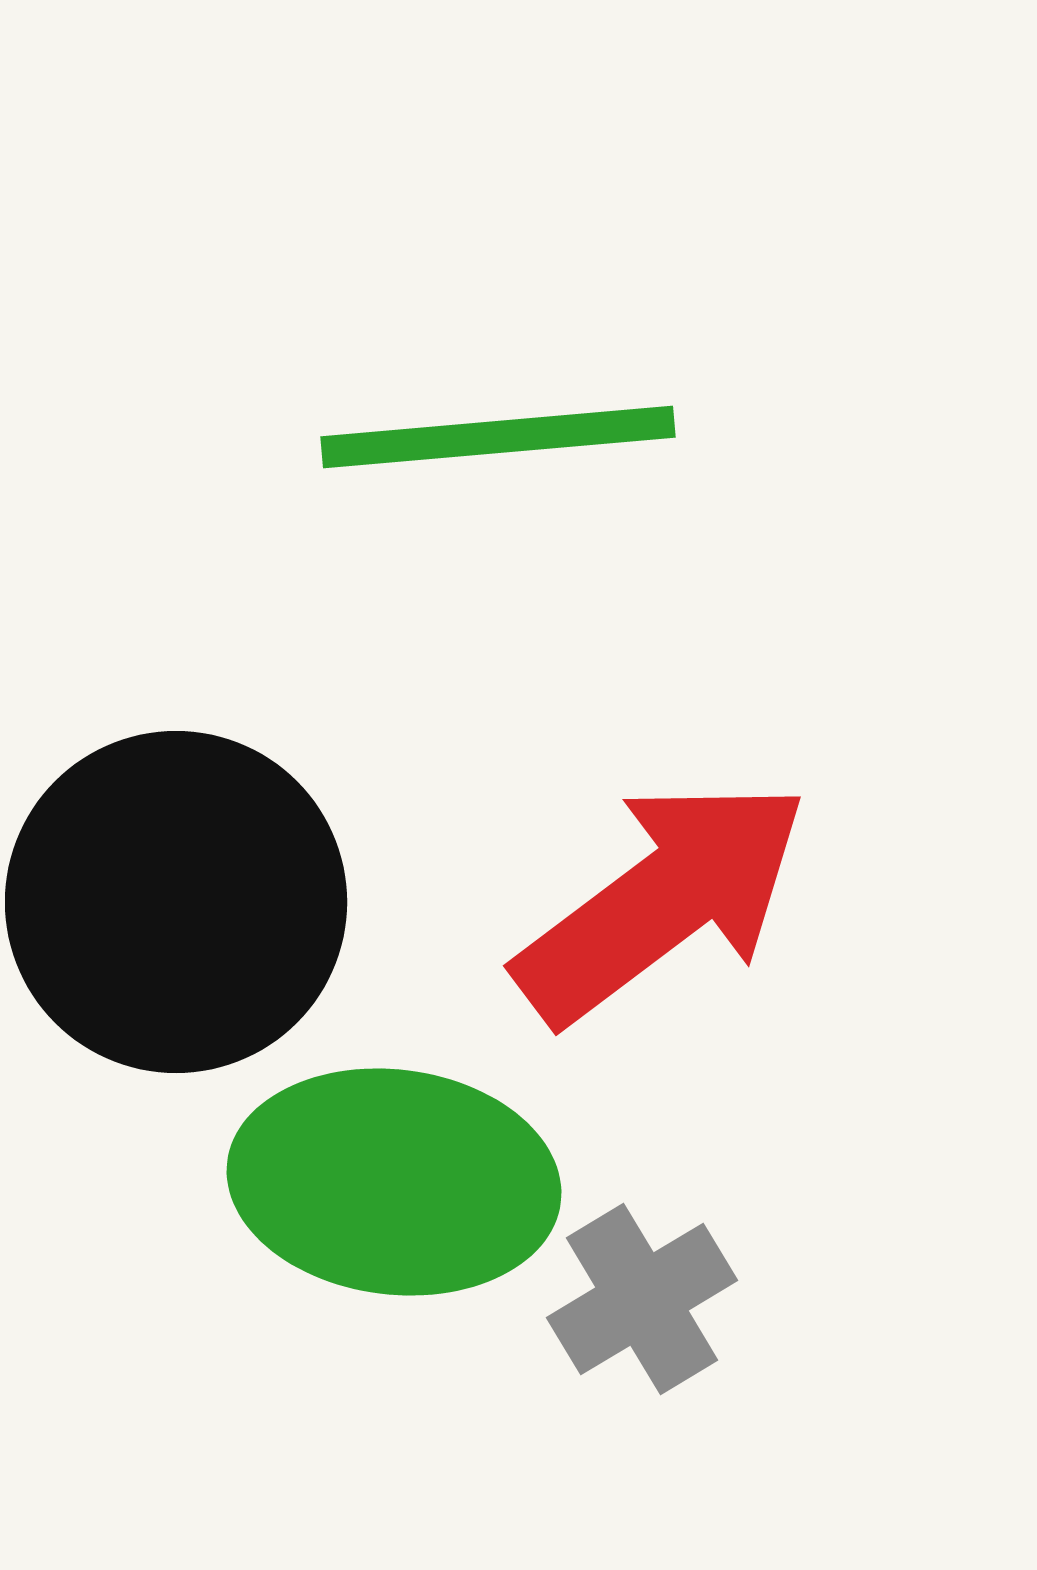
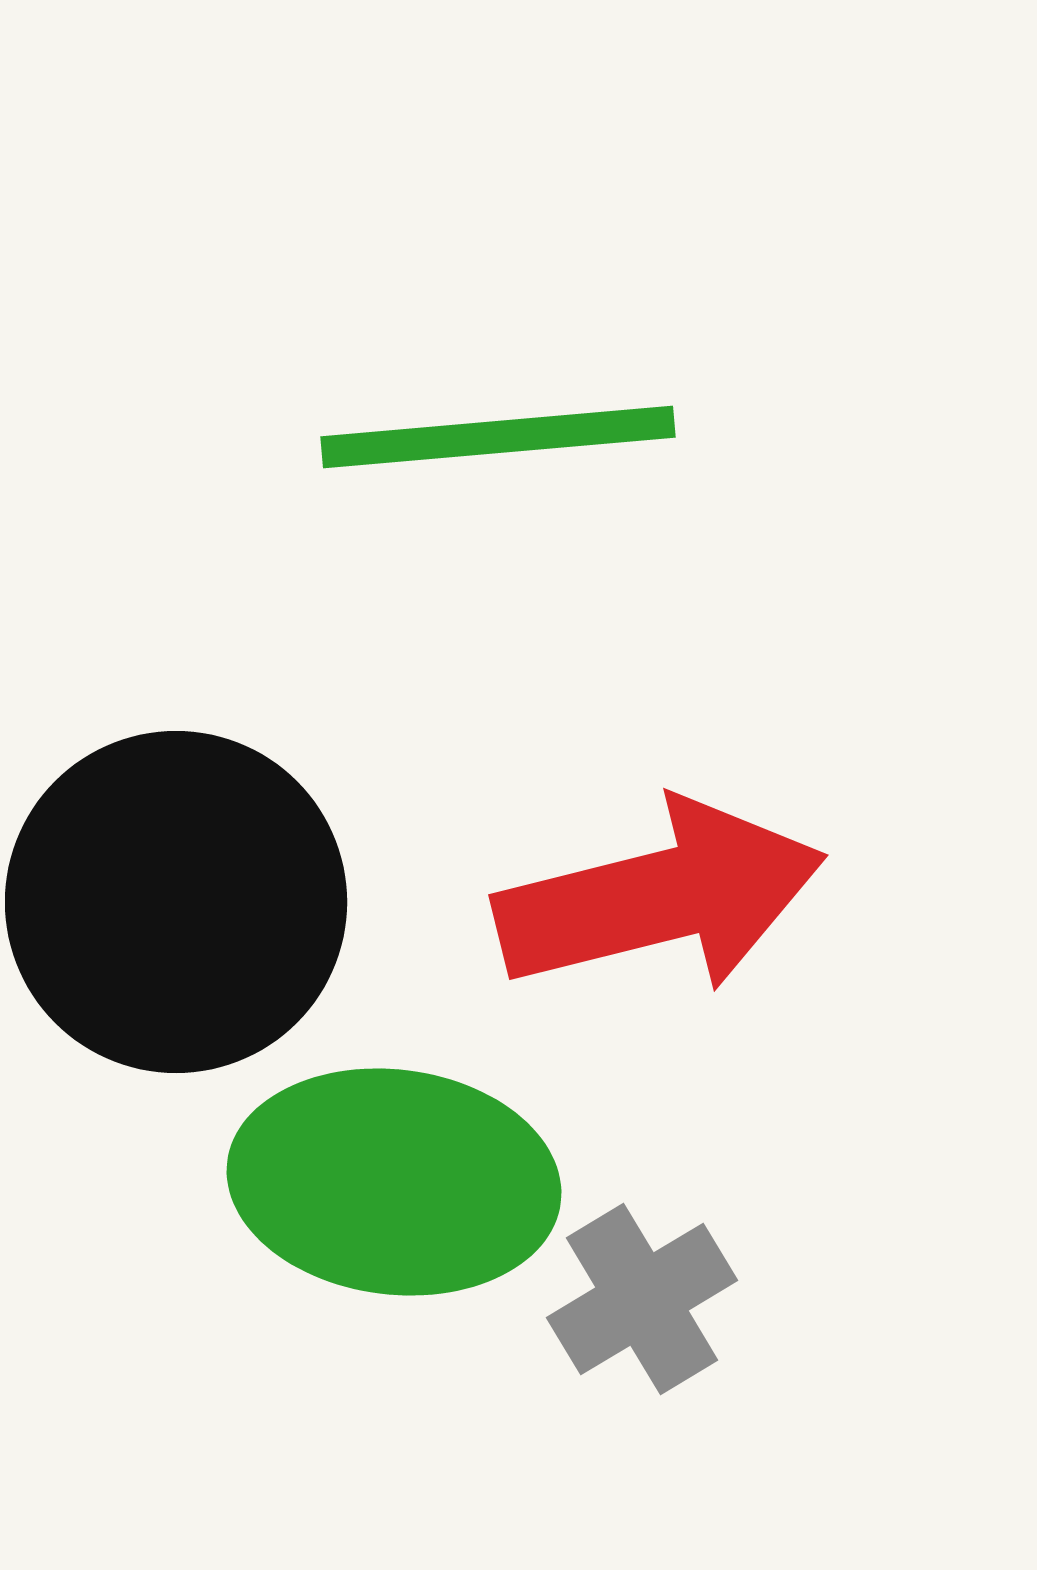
red arrow: moved 2 px left, 4 px up; rotated 23 degrees clockwise
